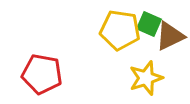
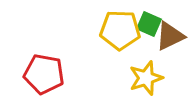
yellow pentagon: rotated 6 degrees counterclockwise
red pentagon: moved 2 px right
